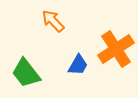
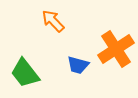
blue trapezoid: rotated 75 degrees clockwise
green trapezoid: moved 1 px left
